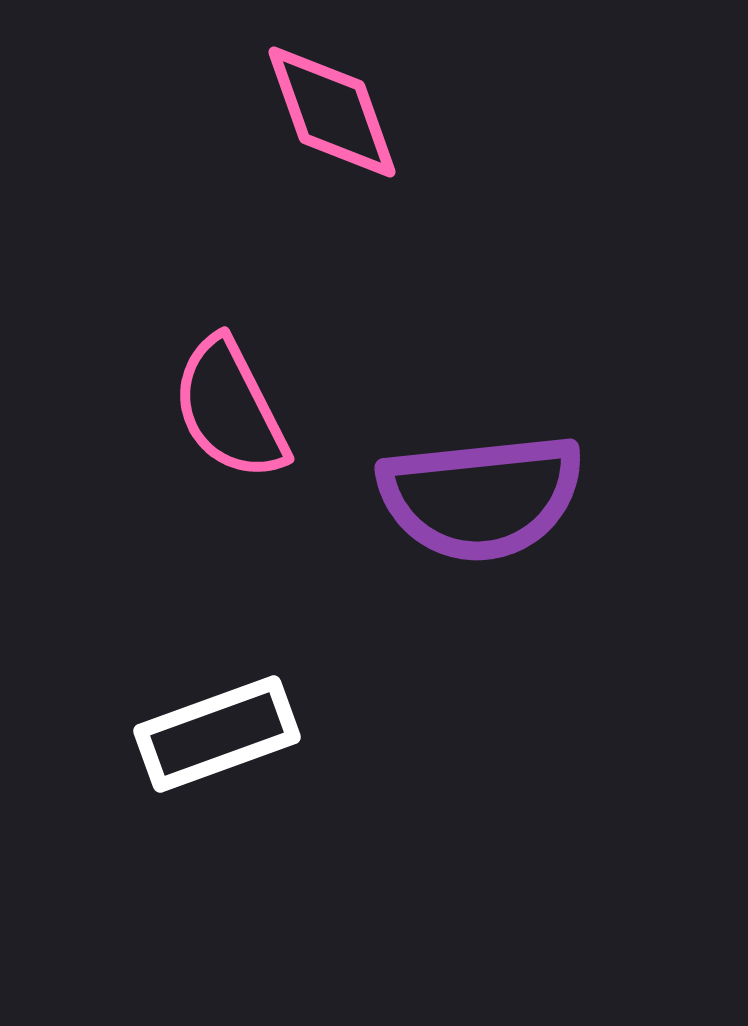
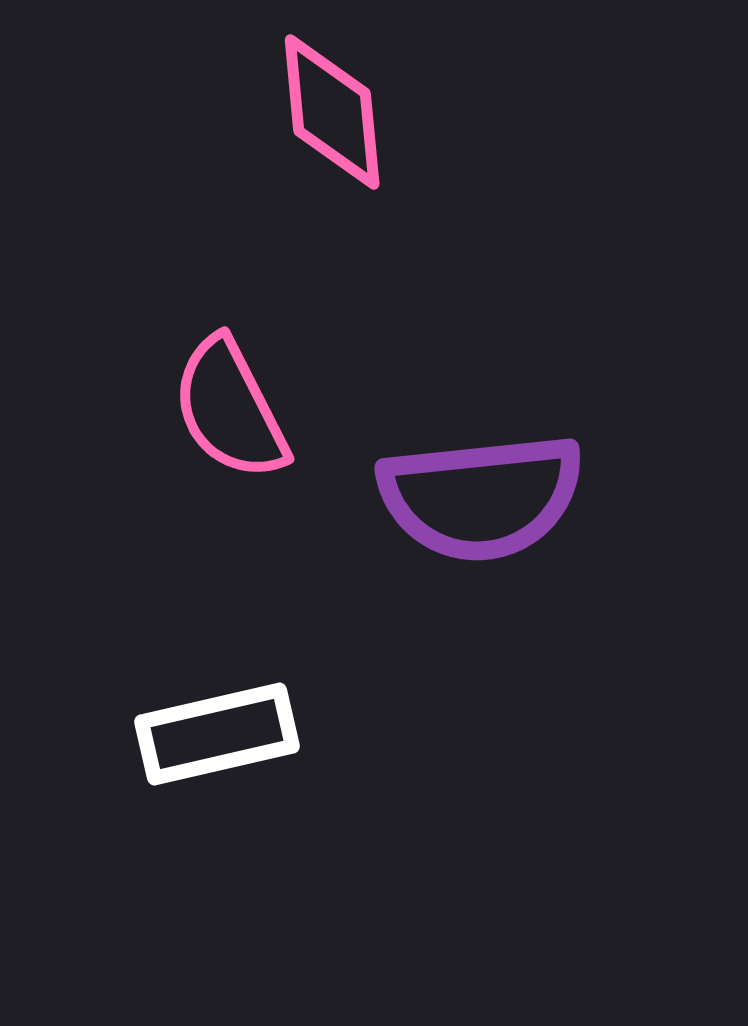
pink diamond: rotated 14 degrees clockwise
white rectangle: rotated 7 degrees clockwise
